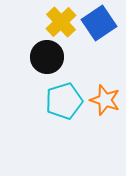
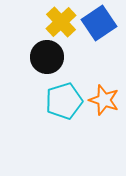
orange star: moved 1 px left
